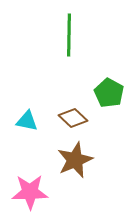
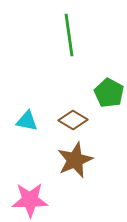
green line: rotated 9 degrees counterclockwise
brown diamond: moved 2 px down; rotated 12 degrees counterclockwise
pink star: moved 8 px down
